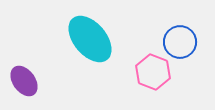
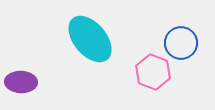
blue circle: moved 1 px right, 1 px down
purple ellipse: moved 3 px left, 1 px down; rotated 52 degrees counterclockwise
